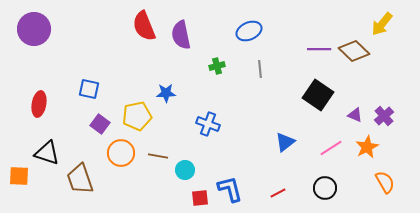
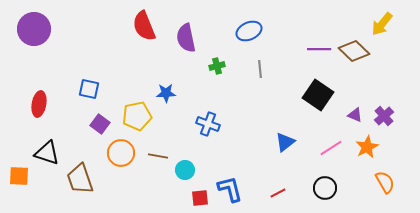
purple semicircle: moved 5 px right, 3 px down
